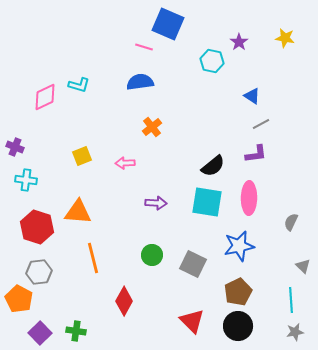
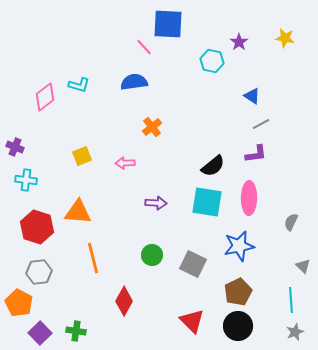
blue square: rotated 20 degrees counterclockwise
pink line: rotated 30 degrees clockwise
blue semicircle: moved 6 px left
pink diamond: rotated 12 degrees counterclockwise
orange pentagon: moved 4 px down
gray star: rotated 12 degrees counterclockwise
